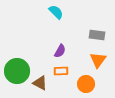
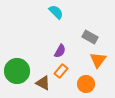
gray rectangle: moved 7 px left, 2 px down; rotated 21 degrees clockwise
orange rectangle: rotated 48 degrees counterclockwise
brown triangle: moved 3 px right
